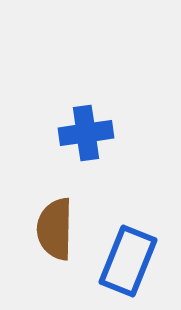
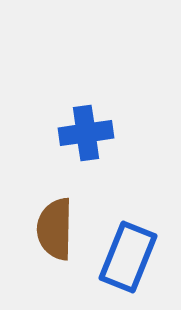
blue rectangle: moved 4 px up
